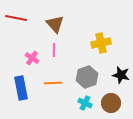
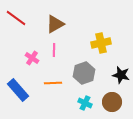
red line: rotated 25 degrees clockwise
brown triangle: rotated 42 degrees clockwise
gray hexagon: moved 3 px left, 4 px up
blue rectangle: moved 3 px left, 2 px down; rotated 30 degrees counterclockwise
brown circle: moved 1 px right, 1 px up
